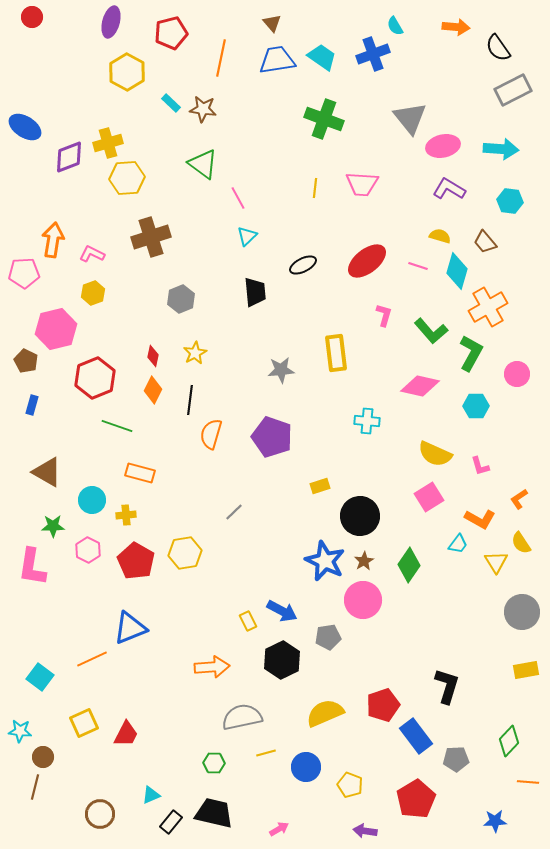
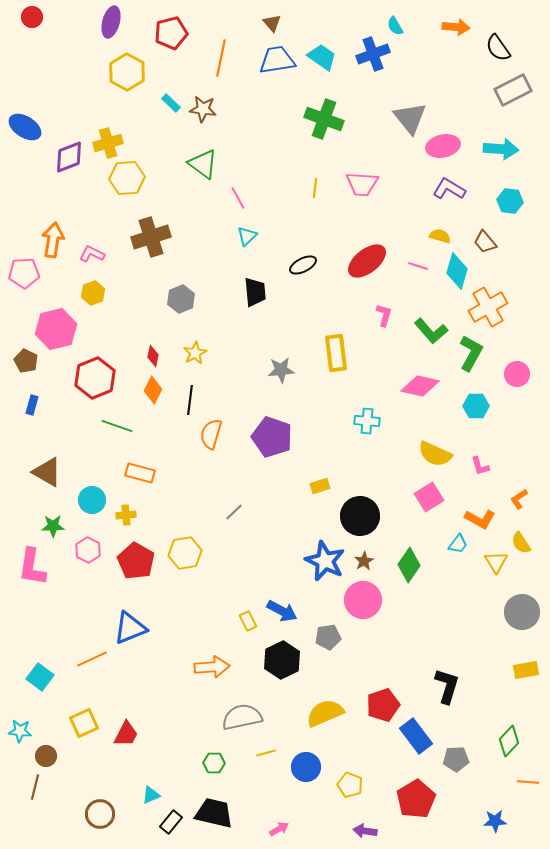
brown circle at (43, 757): moved 3 px right, 1 px up
